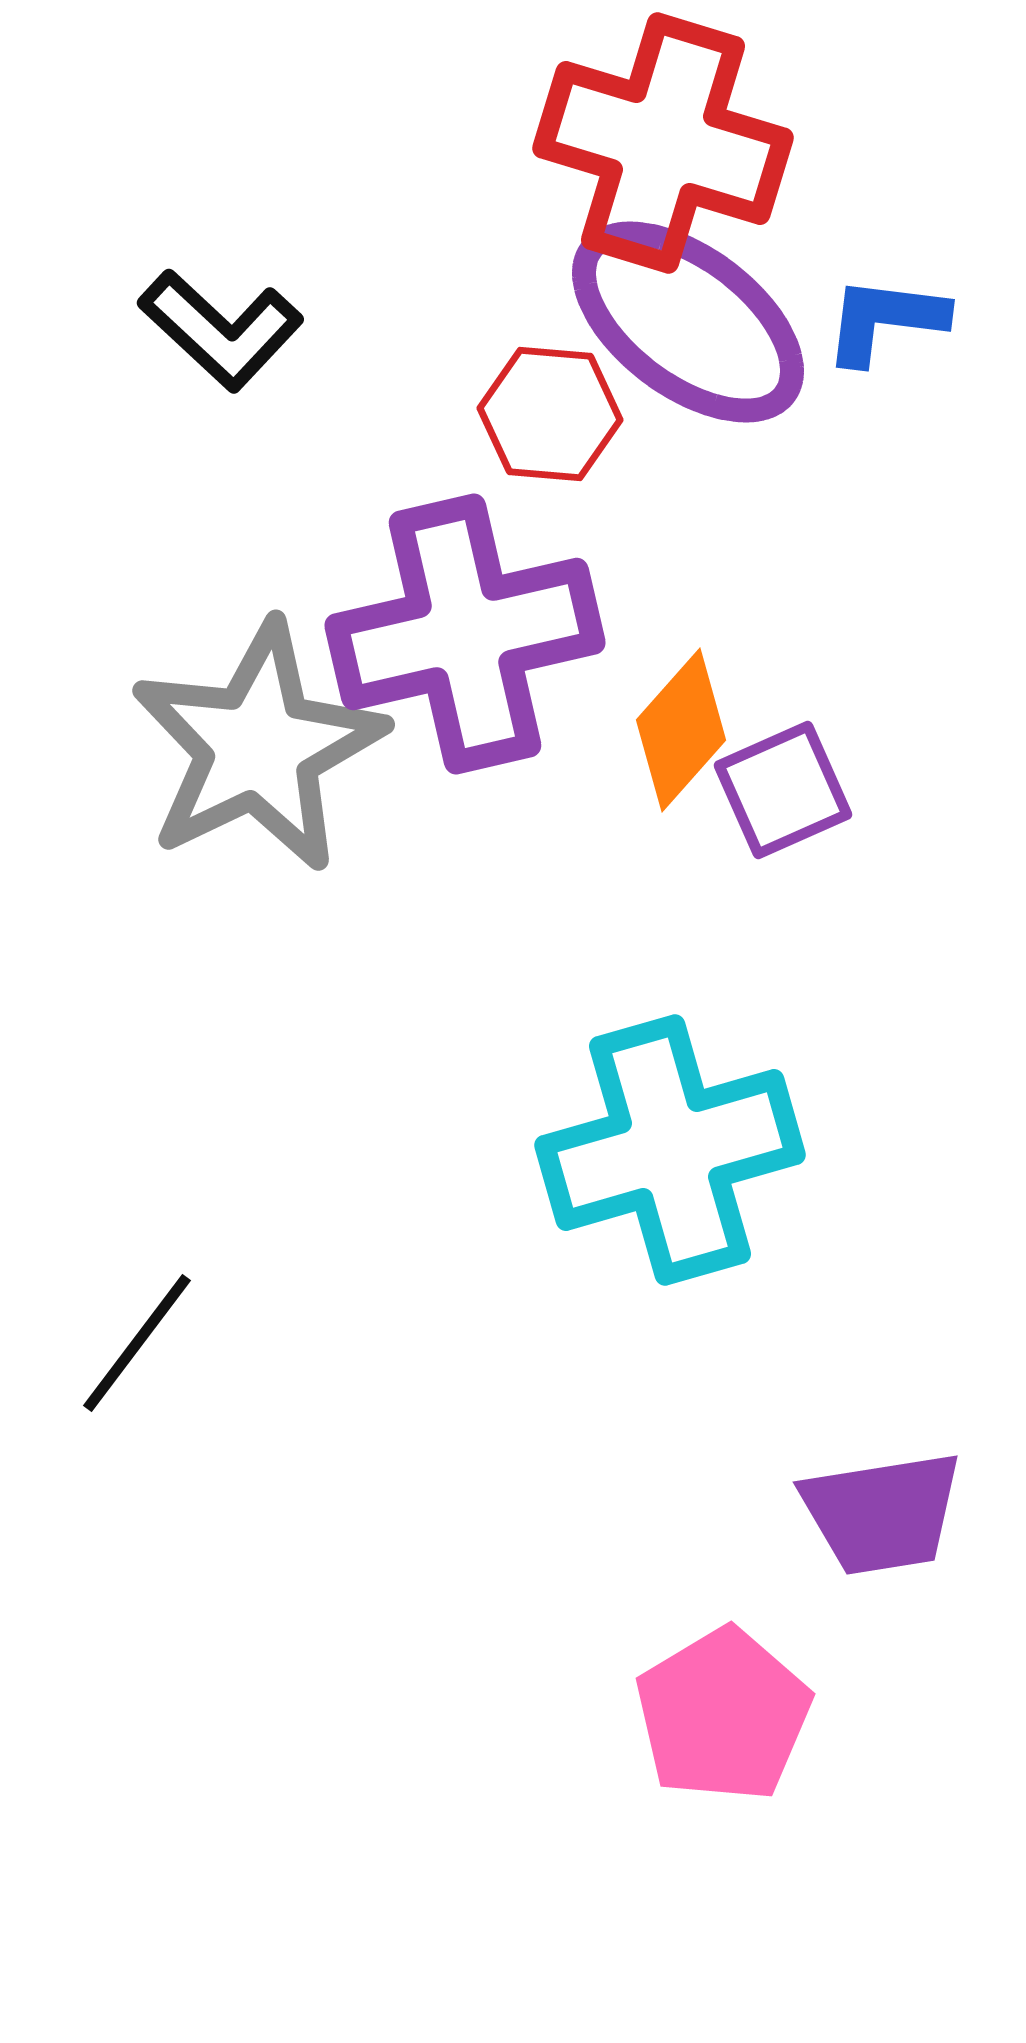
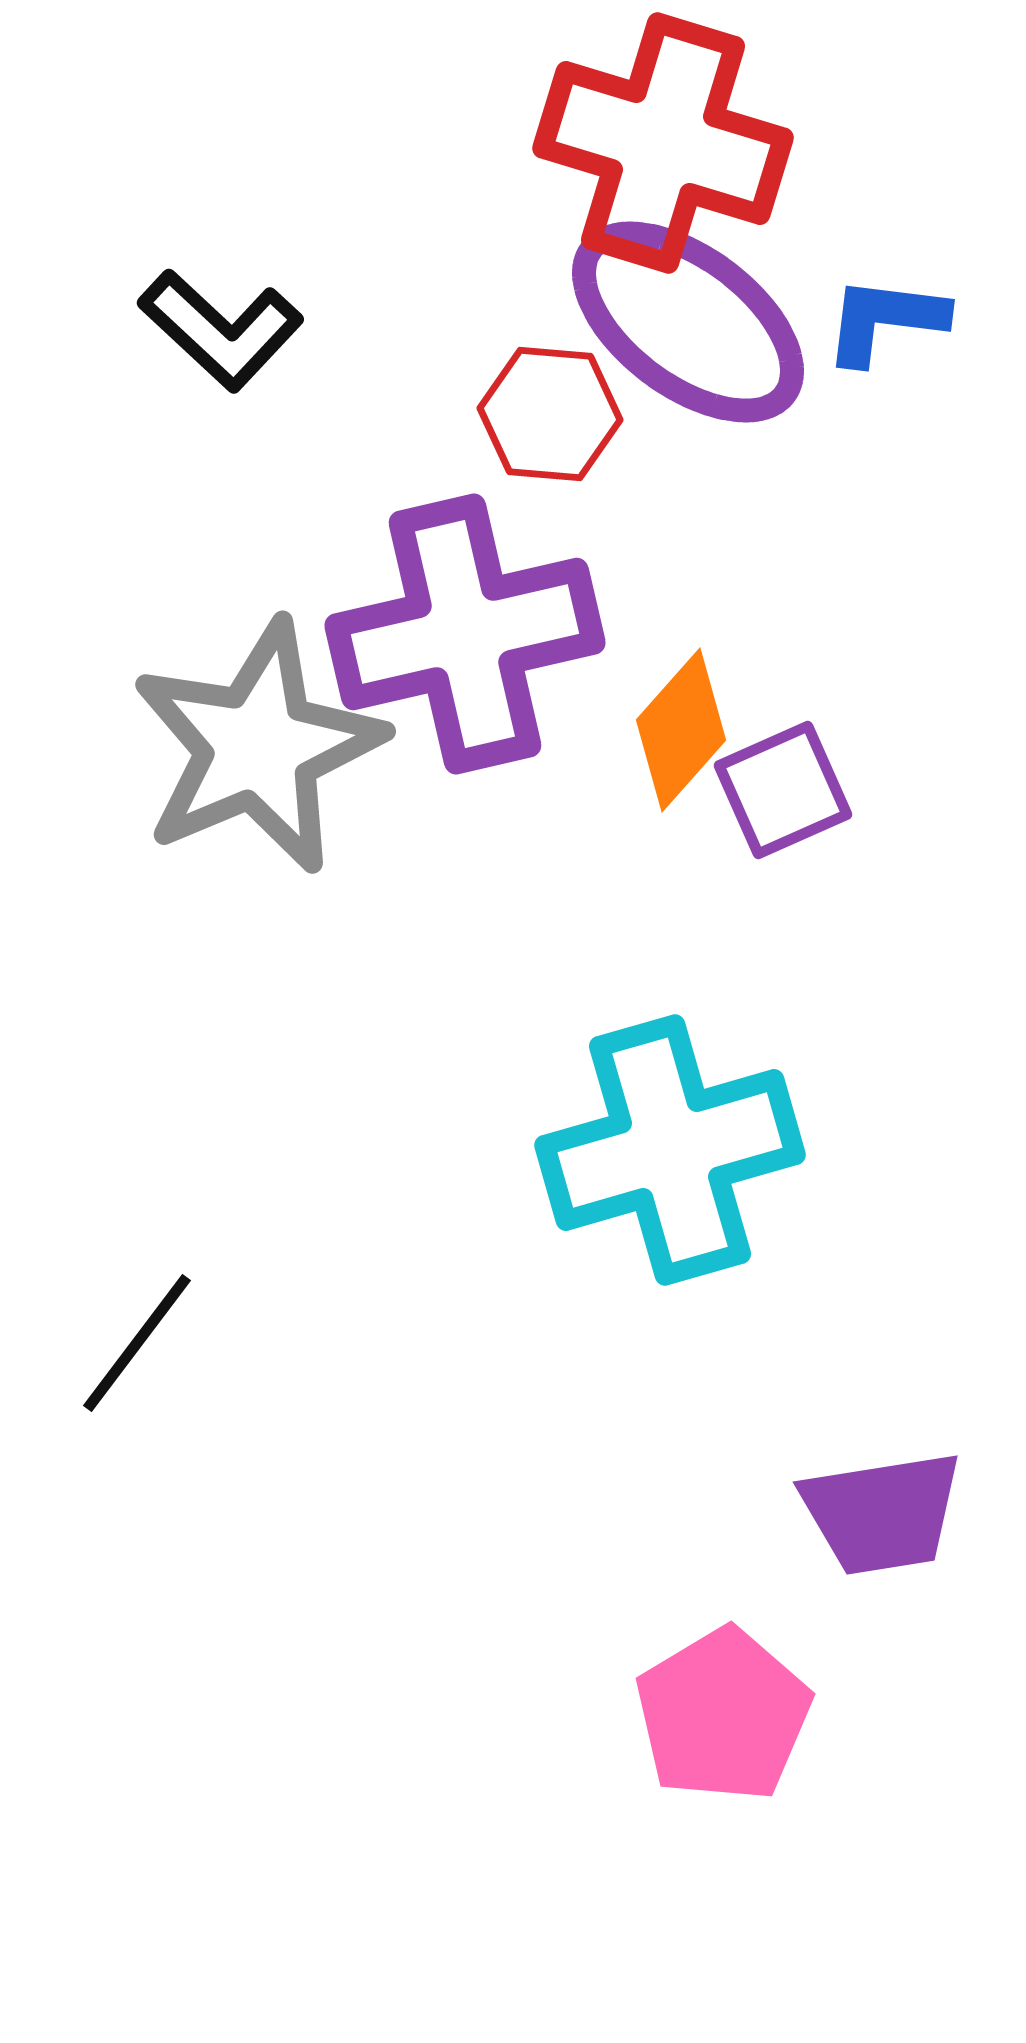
gray star: rotated 3 degrees clockwise
